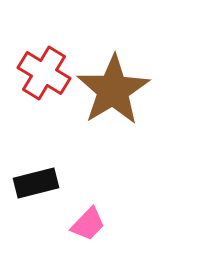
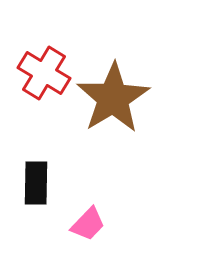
brown star: moved 8 px down
black rectangle: rotated 75 degrees counterclockwise
